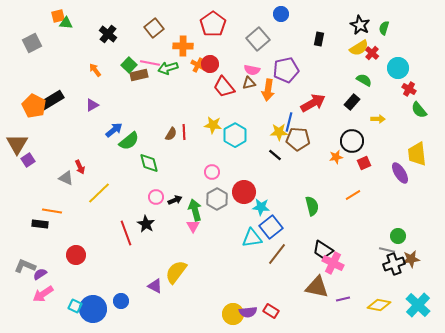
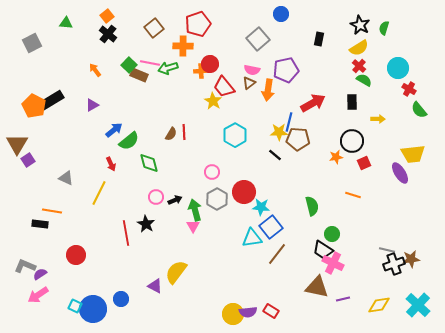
orange square at (58, 16): moved 49 px right; rotated 24 degrees counterclockwise
red pentagon at (213, 24): moved 15 px left; rotated 15 degrees clockwise
red cross at (372, 53): moved 13 px left, 13 px down
orange cross at (198, 65): moved 3 px right, 6 px down; rotated 32 degrees counterclockwise
brown rectangle at (139, 75): rotated 36 degrees clockwise
brown triangle at (249, 83): rotated 24 degrees counterclockwise
black rectangle at (352, 102): rotated 42 degrees counterclockwise
yellow star at (213, 125): moved 24 px up; rotated 24 degrees clockwise
yellow trapezoid at (417, 154): moved 4 px left; rotated 90 degrees counterclockwise
red arrow at (80, 167): moved 31 px right, 3 px up
yellow line at (99, 193): rotated 20 degrees counterclockwise
orange line at (353, 195): rotated 49 degrees clockwise
red line at (126, 233): rotated 10 degrees clockwise
green circle at (398, 236): moved 66 px left, 2 px up
pink arrow at (43, 294): moved 5 px left, 1 px down
blue circle at (121, 301): moved 2 px up
yellow diamond at (379, 305): rotated 20 degrees counterclockwise
